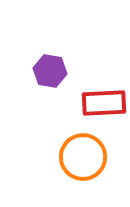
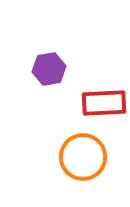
purple hexagon: moved 1 px left, 2 px up; rotated 20 degrees counterclockwise
